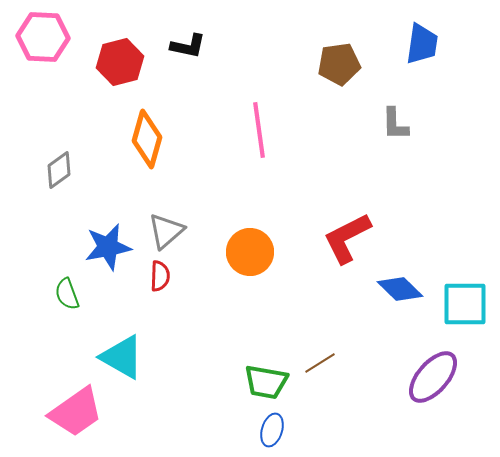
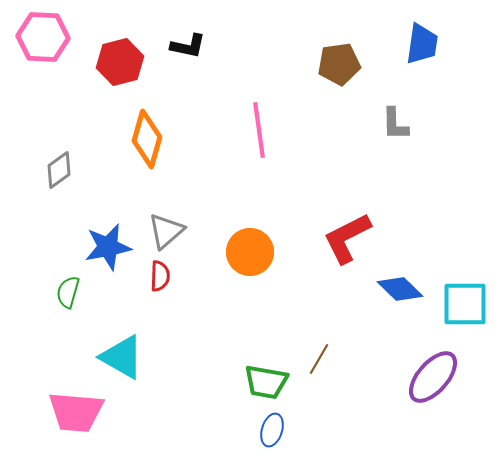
green semicircle: moved 1 px right, 2 px up; rotated 36 degrees clockwise
brown line: moved 1 px left, 4 px up; rotated 28 degrees counterclockwise
pink trapezoid: rotated 40 degrees clockwise
